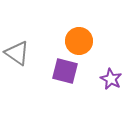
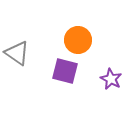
orange circle: moved 1 px left, 1 px up
